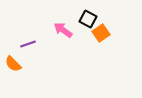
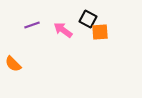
orange square: moved 1 px left, 1 px up; rotated 30 degrees clockwise
purple line: moved 4 px right, 19 px up
